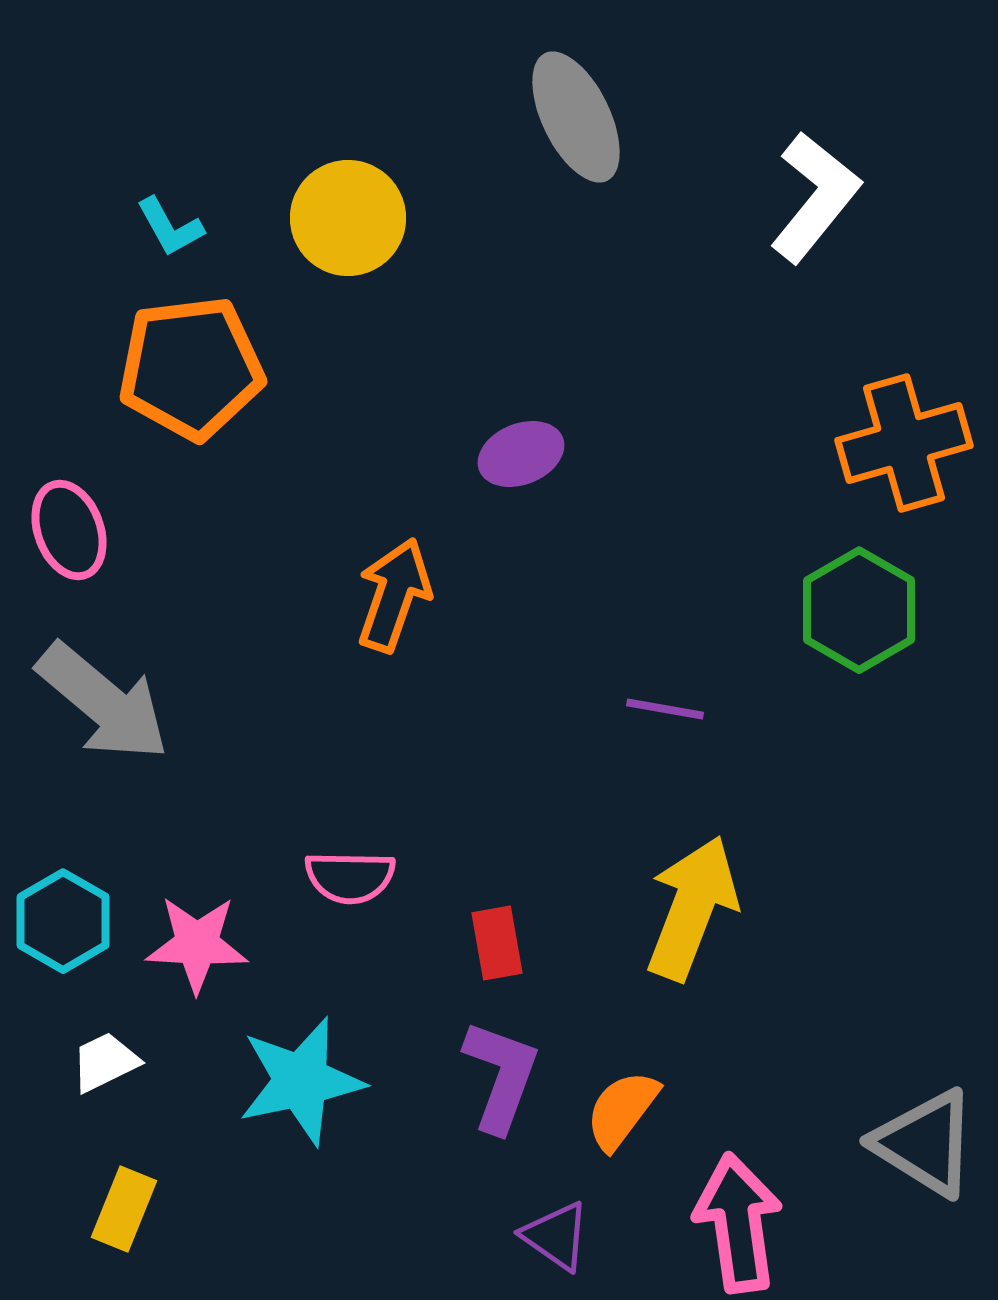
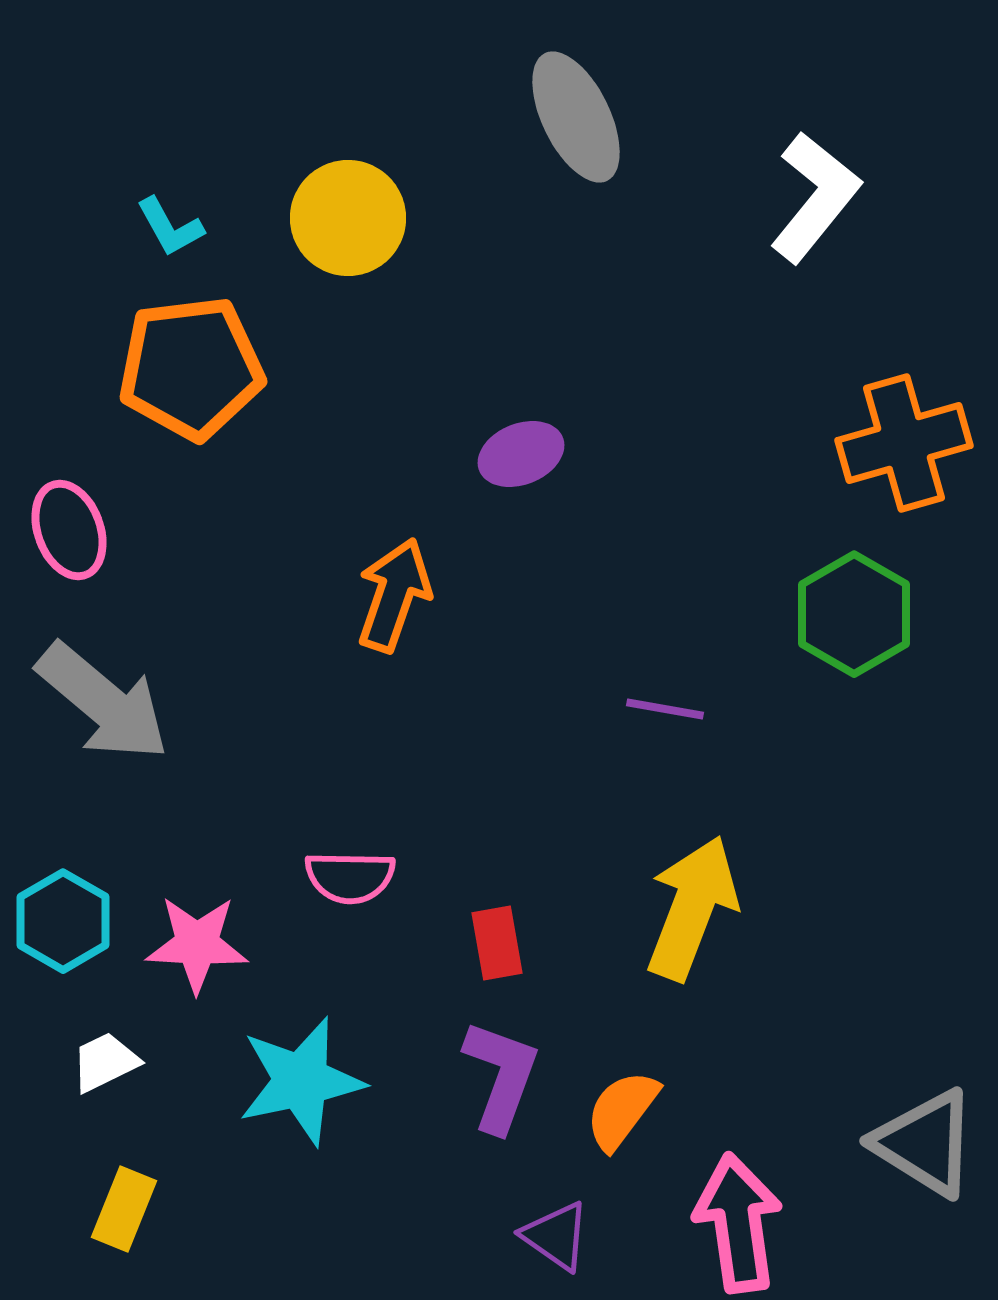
green hexagon: moved 5 px left, 4 px down
